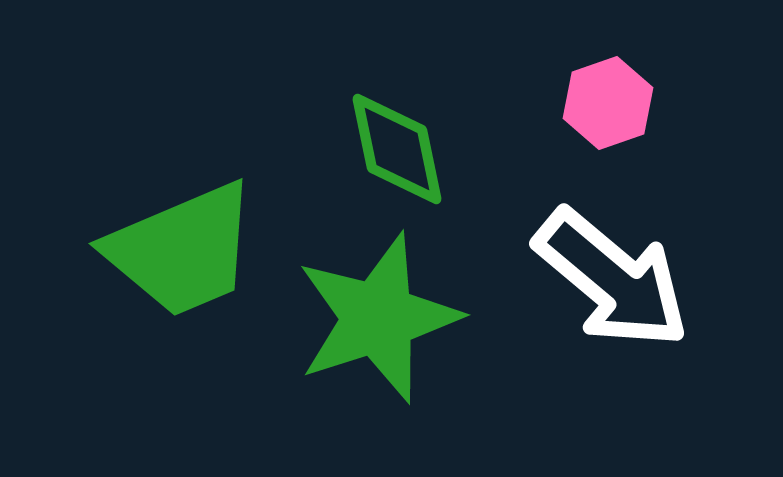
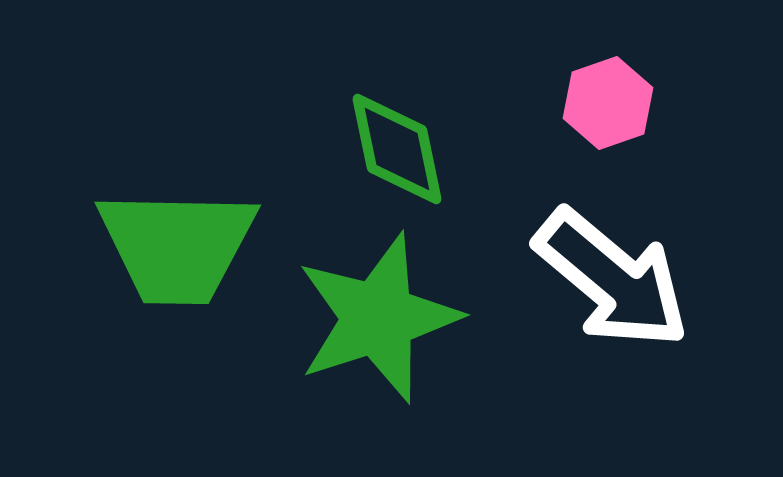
green trapezoid: moved 5 px left, 4 px up; rotated 24 degrees clockwise
